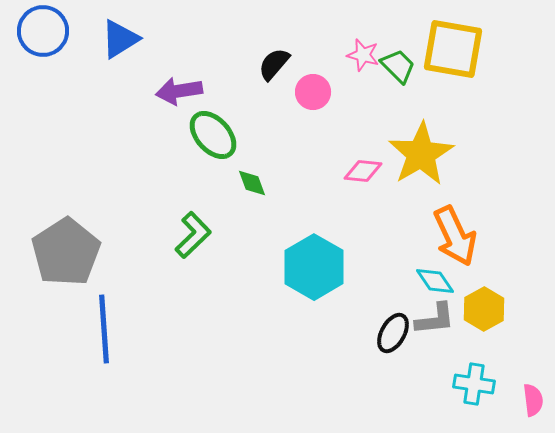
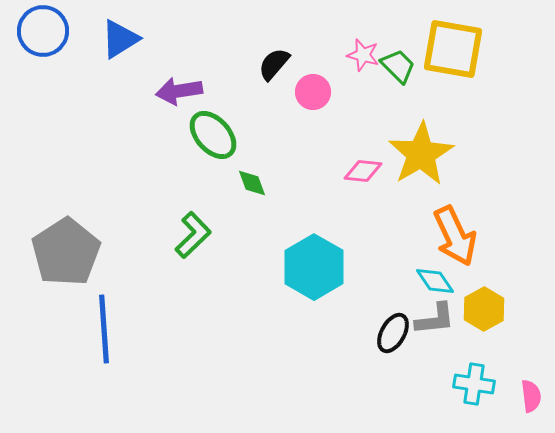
pink semicircle: moved 2 px left, 4 px up
